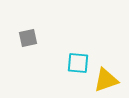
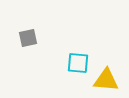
yellow triangle: rotated 24 degrees clockwise
